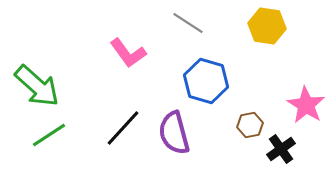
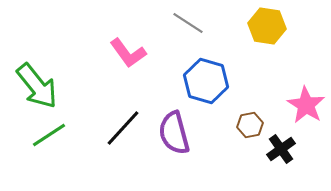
green arrow: rotated 9 degrees clockwise
